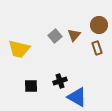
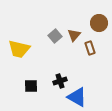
brown circle: moved 2 px up
brown rectangle: moved 7 px left
